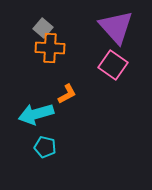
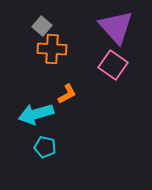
gray square: moved 1 px left, 2 px up
orange cross: moved 2 px right, 1 px down
